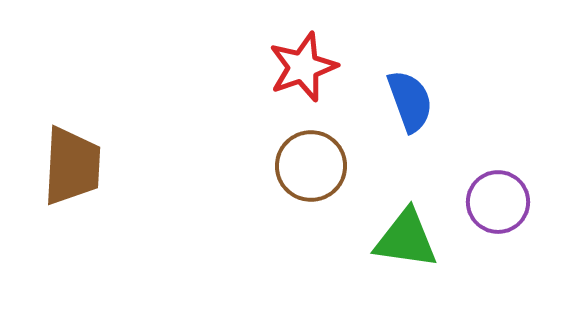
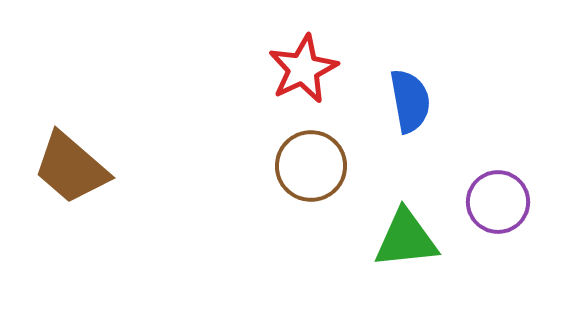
red star: moved 2 px down; rotated 6 degrees counterclockwise
blue semicircle: rotated 10 degrees clockwise
brown trapezoid: moved 1 px left, 2 px down; rotated 128 degrees clockwise
green triangle: rotated 14 degrees counterclockwise
